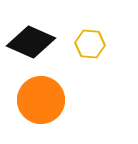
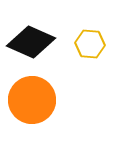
orange circle: moved 9 px left
